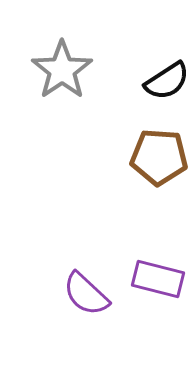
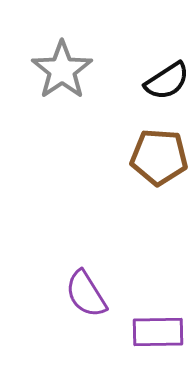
purple rectangle: moved 53 px down; rotated 15 degrees counterclockwise
purple semicircle: rotated 15 degrees clockwise
